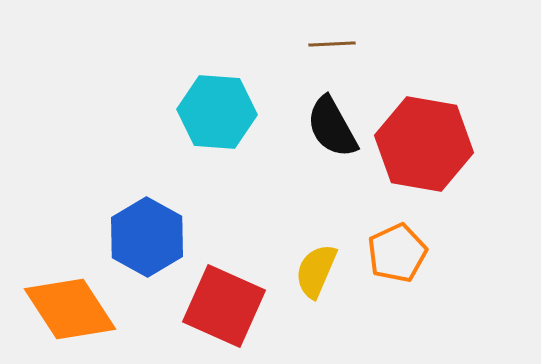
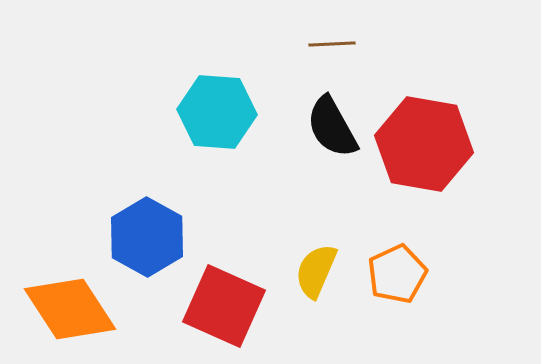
orange pentagon: moved 21 px down
